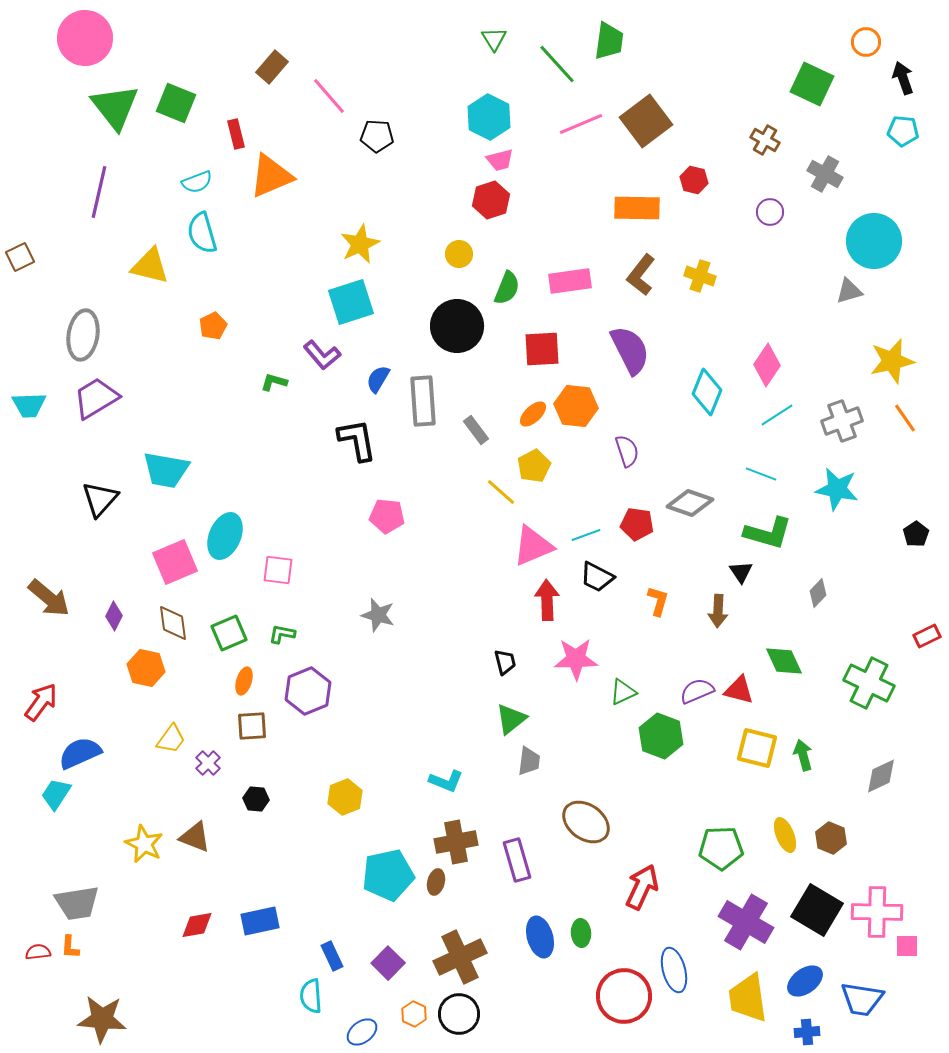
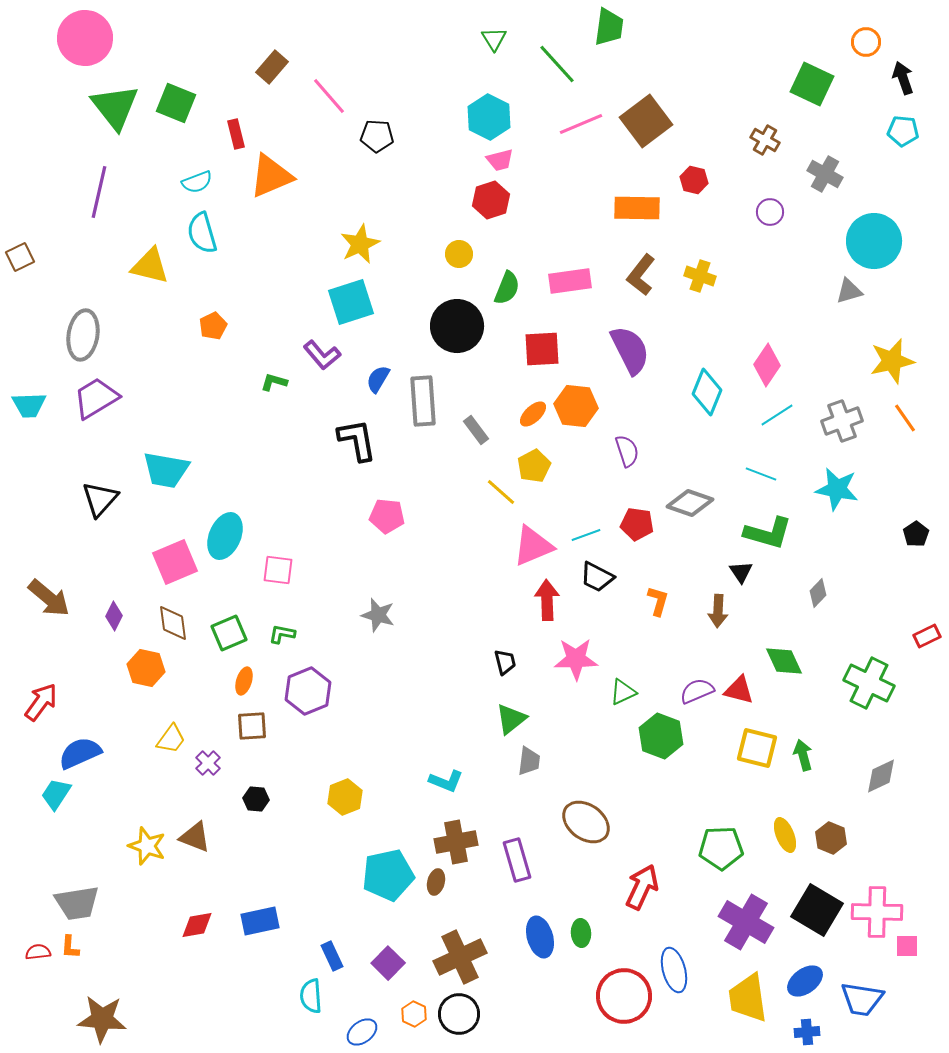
green trapezoid at (609, 41): moved 14 px up
yellow star at (144, 844): moved 3 px right, 2 px down; rotated 6 degrees counterclockwise
